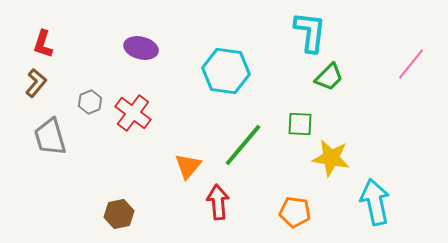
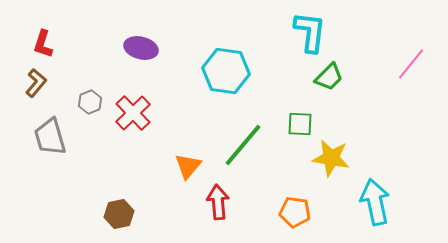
red cross: rotated 9 degrees clockwise
